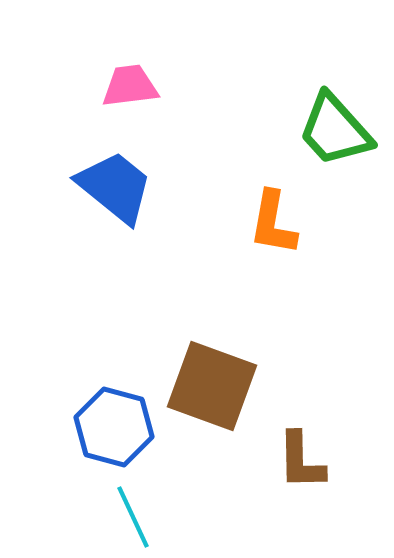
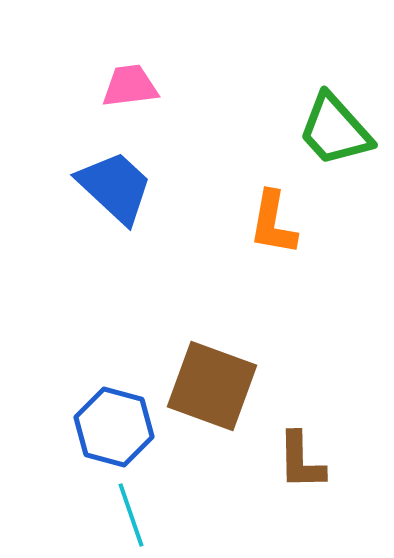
blue trapezoid: rotated 4 degrees clockwise
cyan line: moved 2 px left, 2 px up; rotated 6 degrees clockwise
